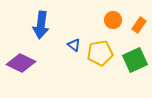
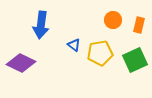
orange rectangle: rotated 21 degrees counterclockwise
